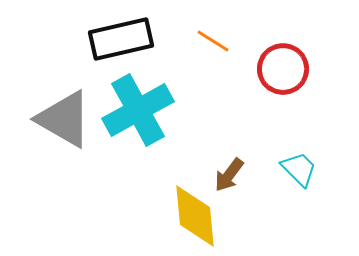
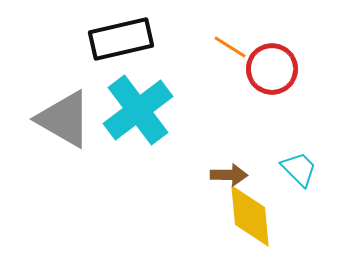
orange line: moved 17 px right, 6 px down
red circle: moved 11 px left
cyan cross: rotated 8 degrees counterclockwise
brown arrow: rotated 126 degrees counterclockwise
yellow diamond: moved 55 px right
